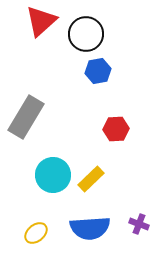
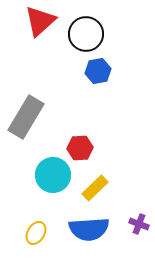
red triangle: moved 1 px left
red hexagon: moved 36 px left, 19 px down
yellow rectangle: moved 4 px right, 9 px down
blue semicircle: moved 1 px left, 1 px down
yellow ellipse: rotated 20 degrees counterclockwise
